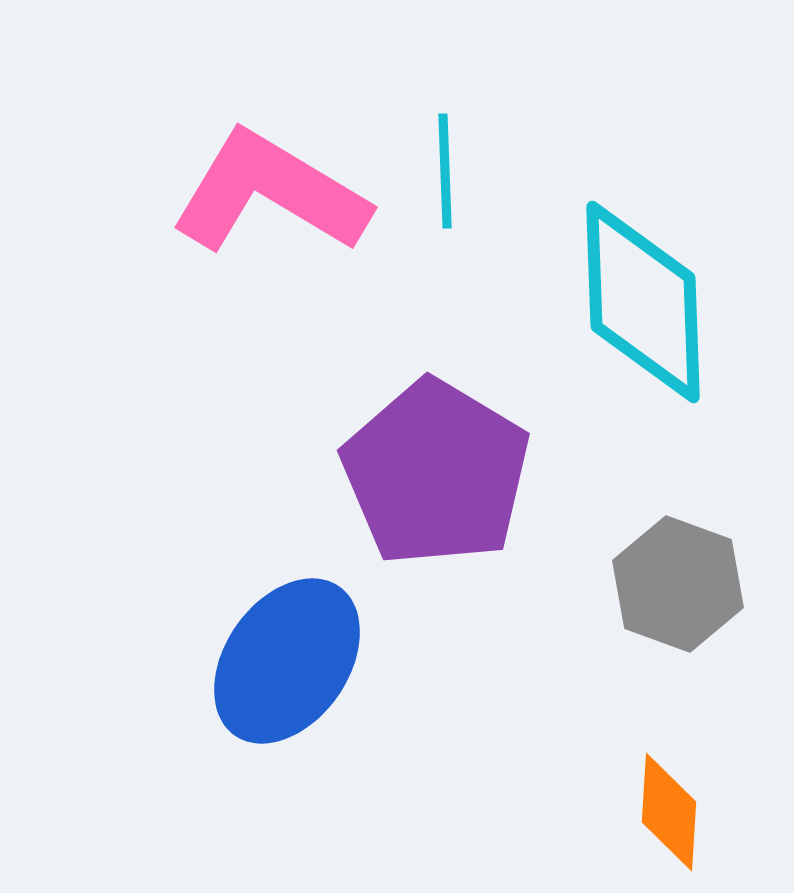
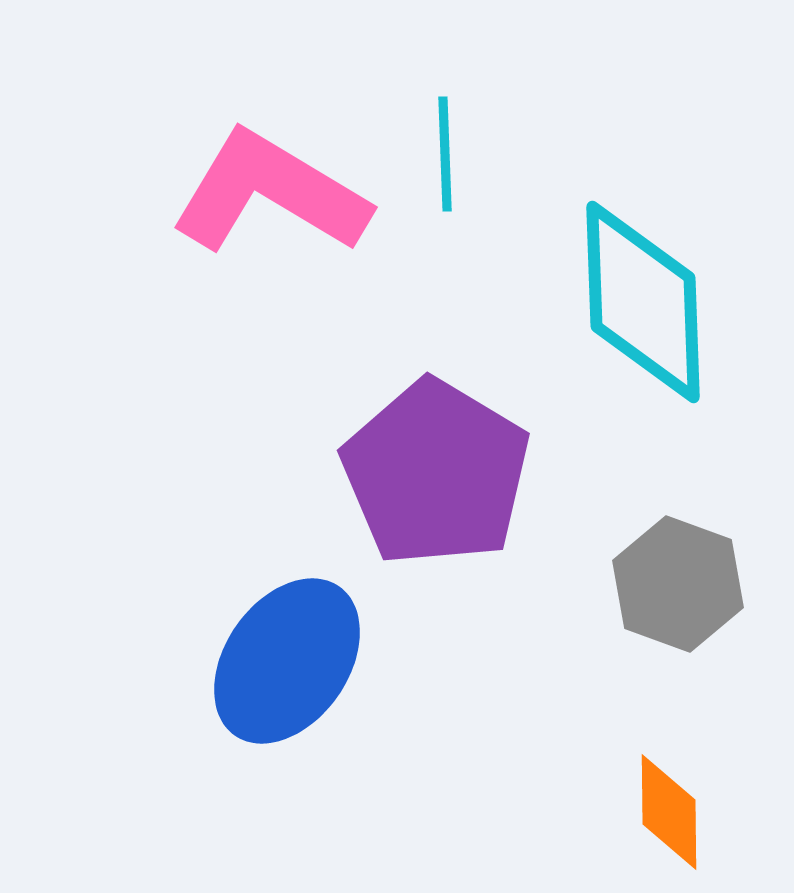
cyan line: moved 17 px up
orange diamond: rotated 4 degrees counterclockwise
